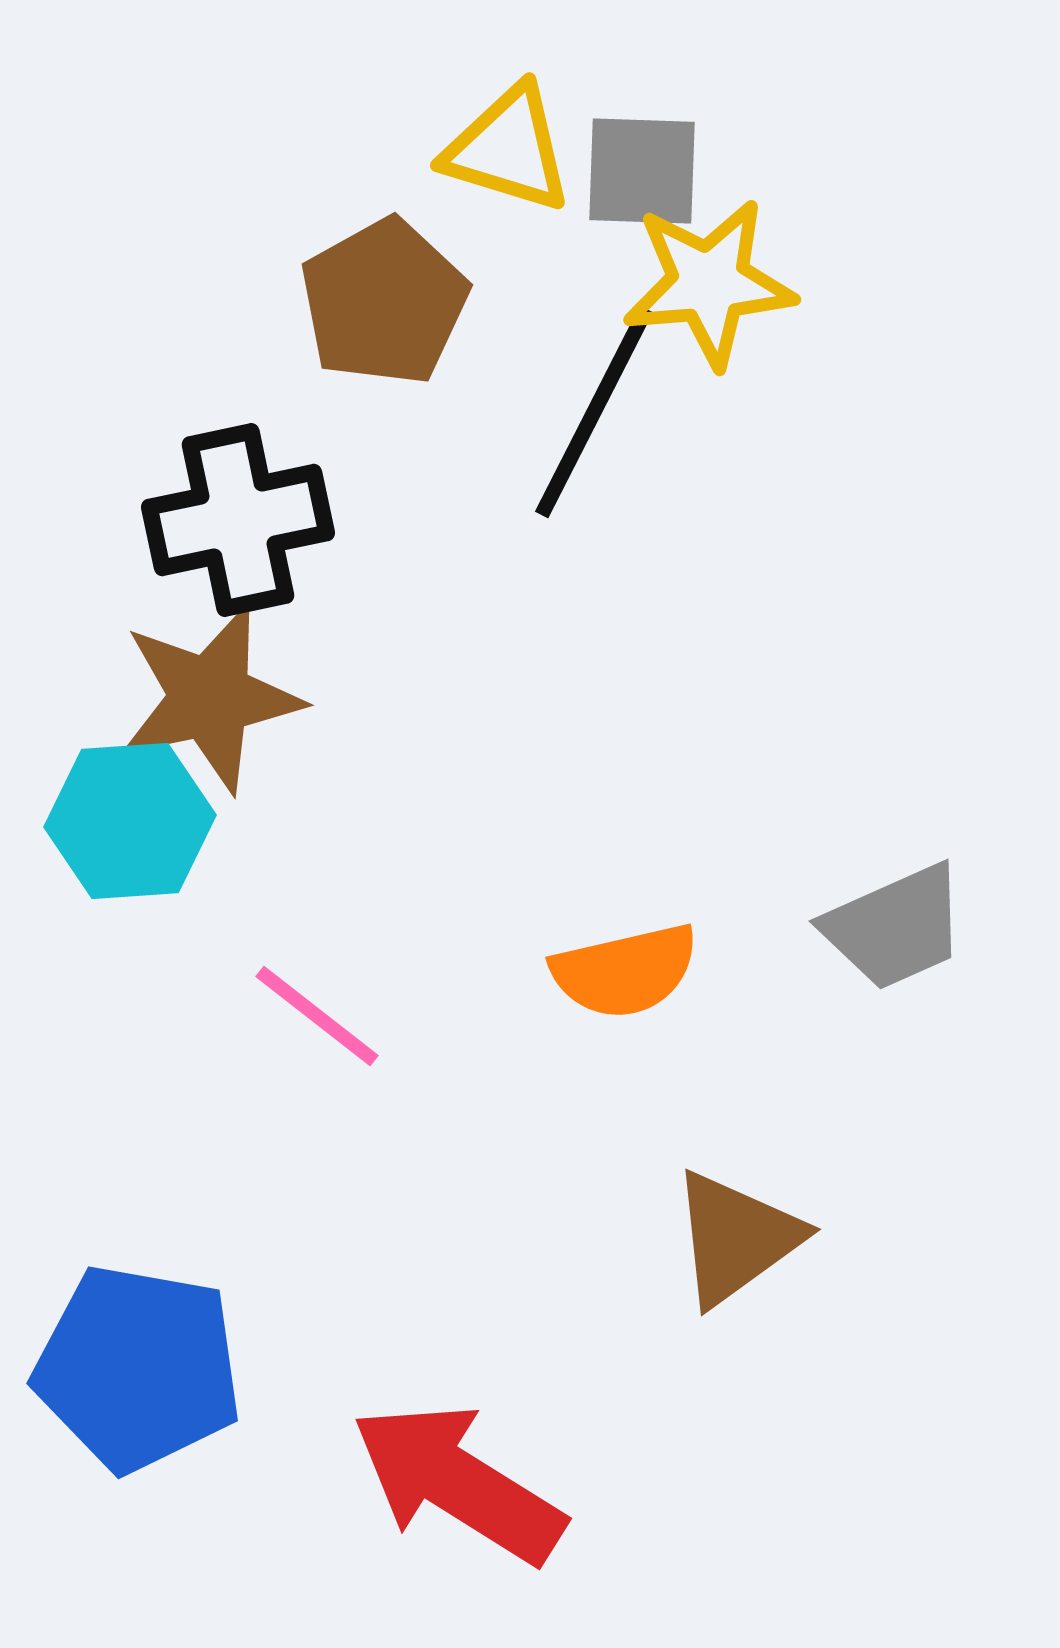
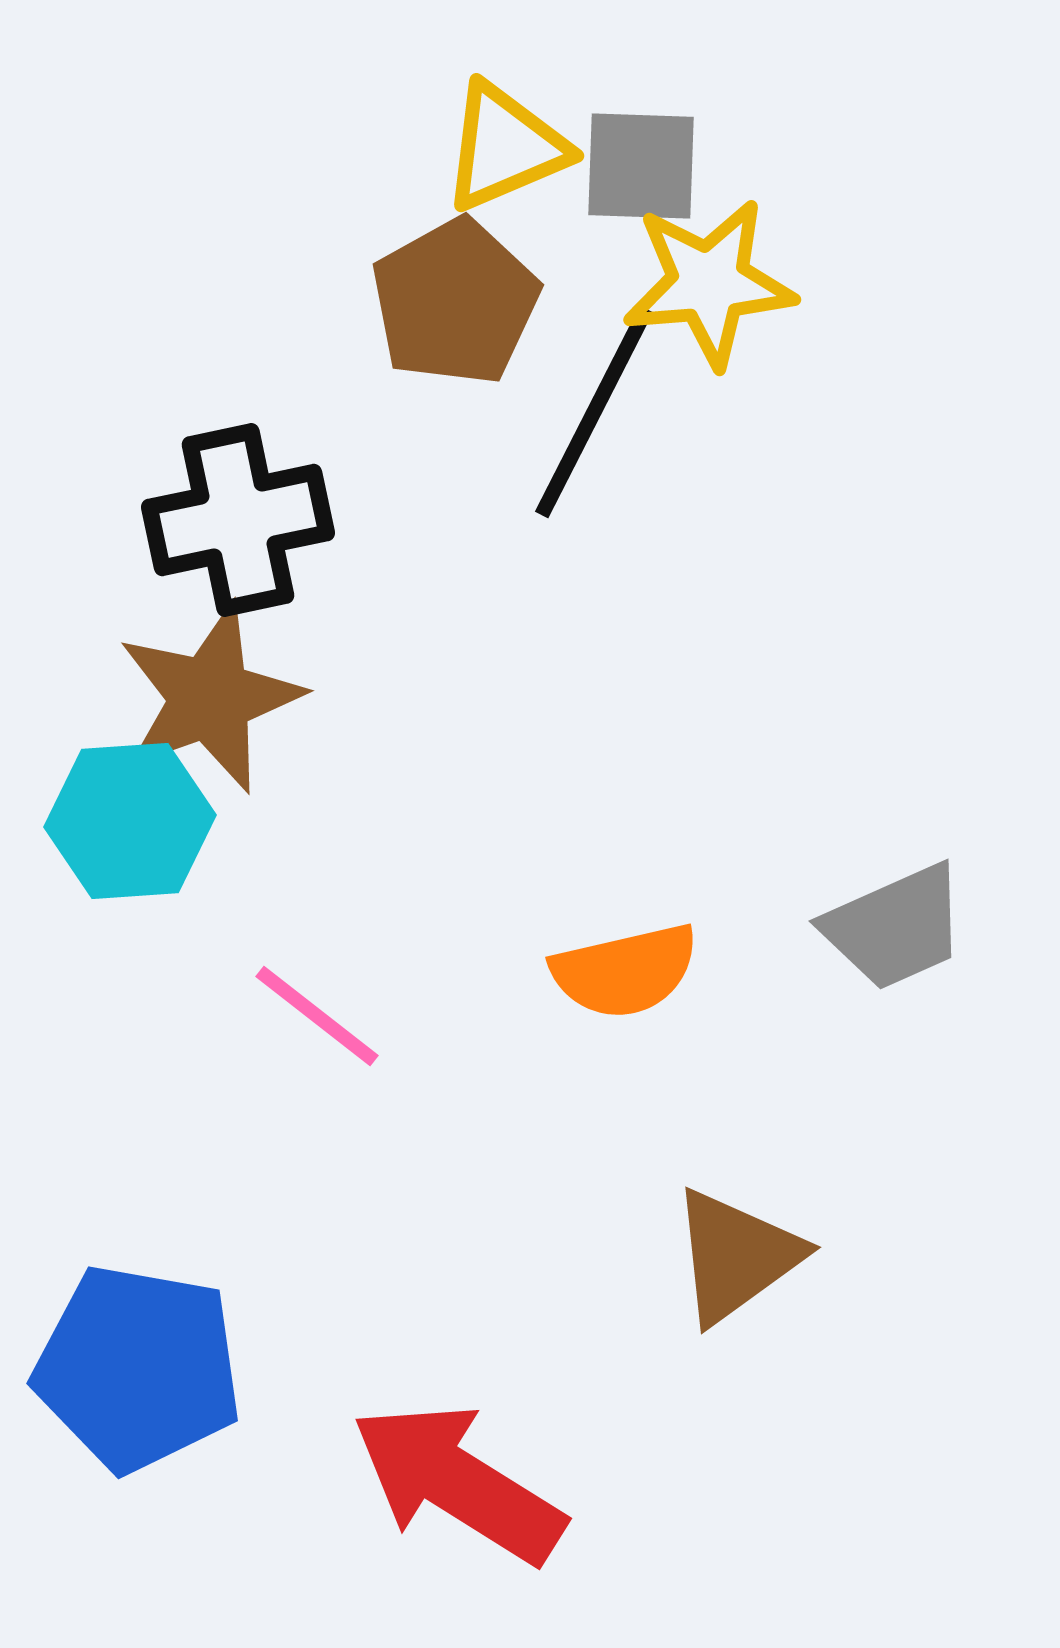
yellow triangle: moved 3 px left, 2 px up; rotated 40 degrees counterclockwise
gray square: moved 1 px left, 5 px up
brown pentagon: moved 71 px right
brown star: rotated 8 degrees counterclockwise
brown triangle: moved 18 px down
